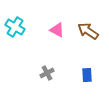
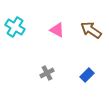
brown arrow: moved 3 px right, 1 px up
blue rectangle: rotated 48 degrees clockwise
